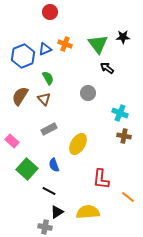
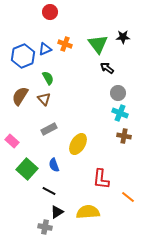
gray circle: moved 30 px right
